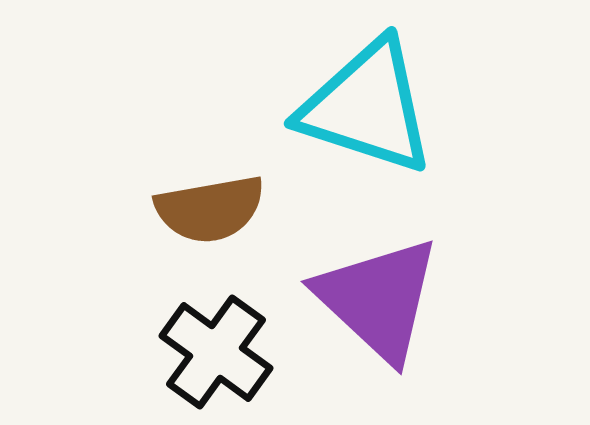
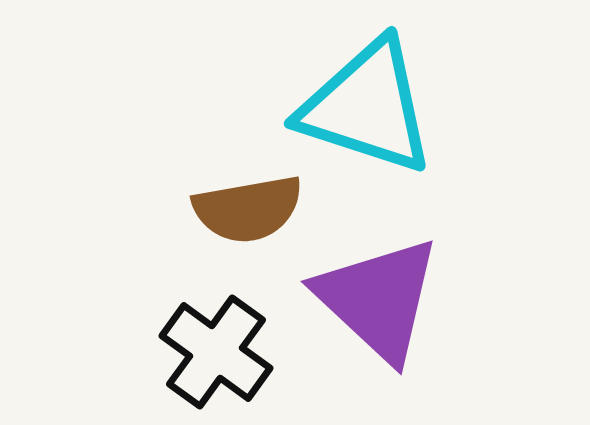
brown semicircle: moved 38 px right
